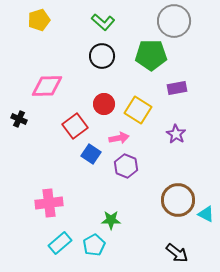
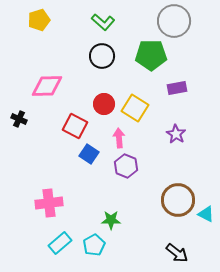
yellow square: moved 3 px left, 2 px up
red square: rotated 25 degrees counterclockwise
pink arrow: rotated 84 degrees counterclockwise
blue square: moved 2 px left
